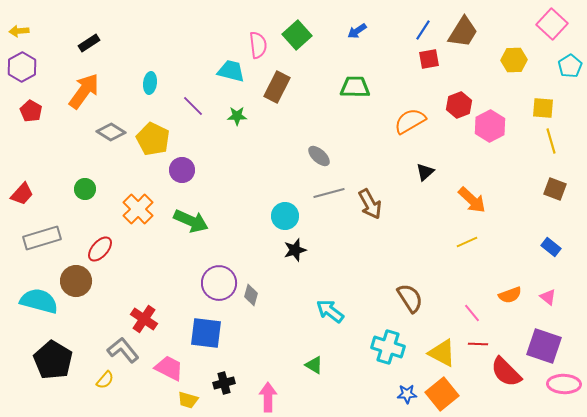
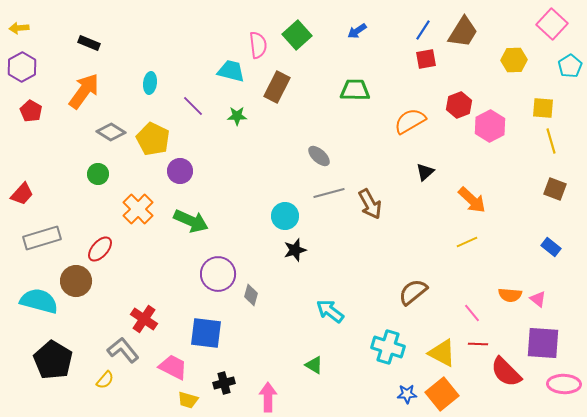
yellow arrow at (19, 31): moved 3 px up
black rectangle at (89, 43): rotated 55 degrees clockwise
red square at (429, 59): moved 3 px left
green trapezoid at (355, 87): moved 3 px down
purple circle at (182, 170): moved 2 px left, 1 px down
green circle at (85, 189): moved 13 px right, 15 px up
purple circle at (219, 283): moved 1 px left, 9 px up
orange semicircle at (510, 295): rotated 25 degrees clockwise
pink triangle at (548, 297): moved 10 px left, 2 px down
brown semicircle at (410, 298): moved 3 px right, 6 px up; rotated 96 degrees counterclockwise
purple square at (544, 346): moved 1 px left, 3 px up; rotated 15 degrees counterclockwise
pink trapezoid at (169, 368): moved 4 px right, 1 px up
